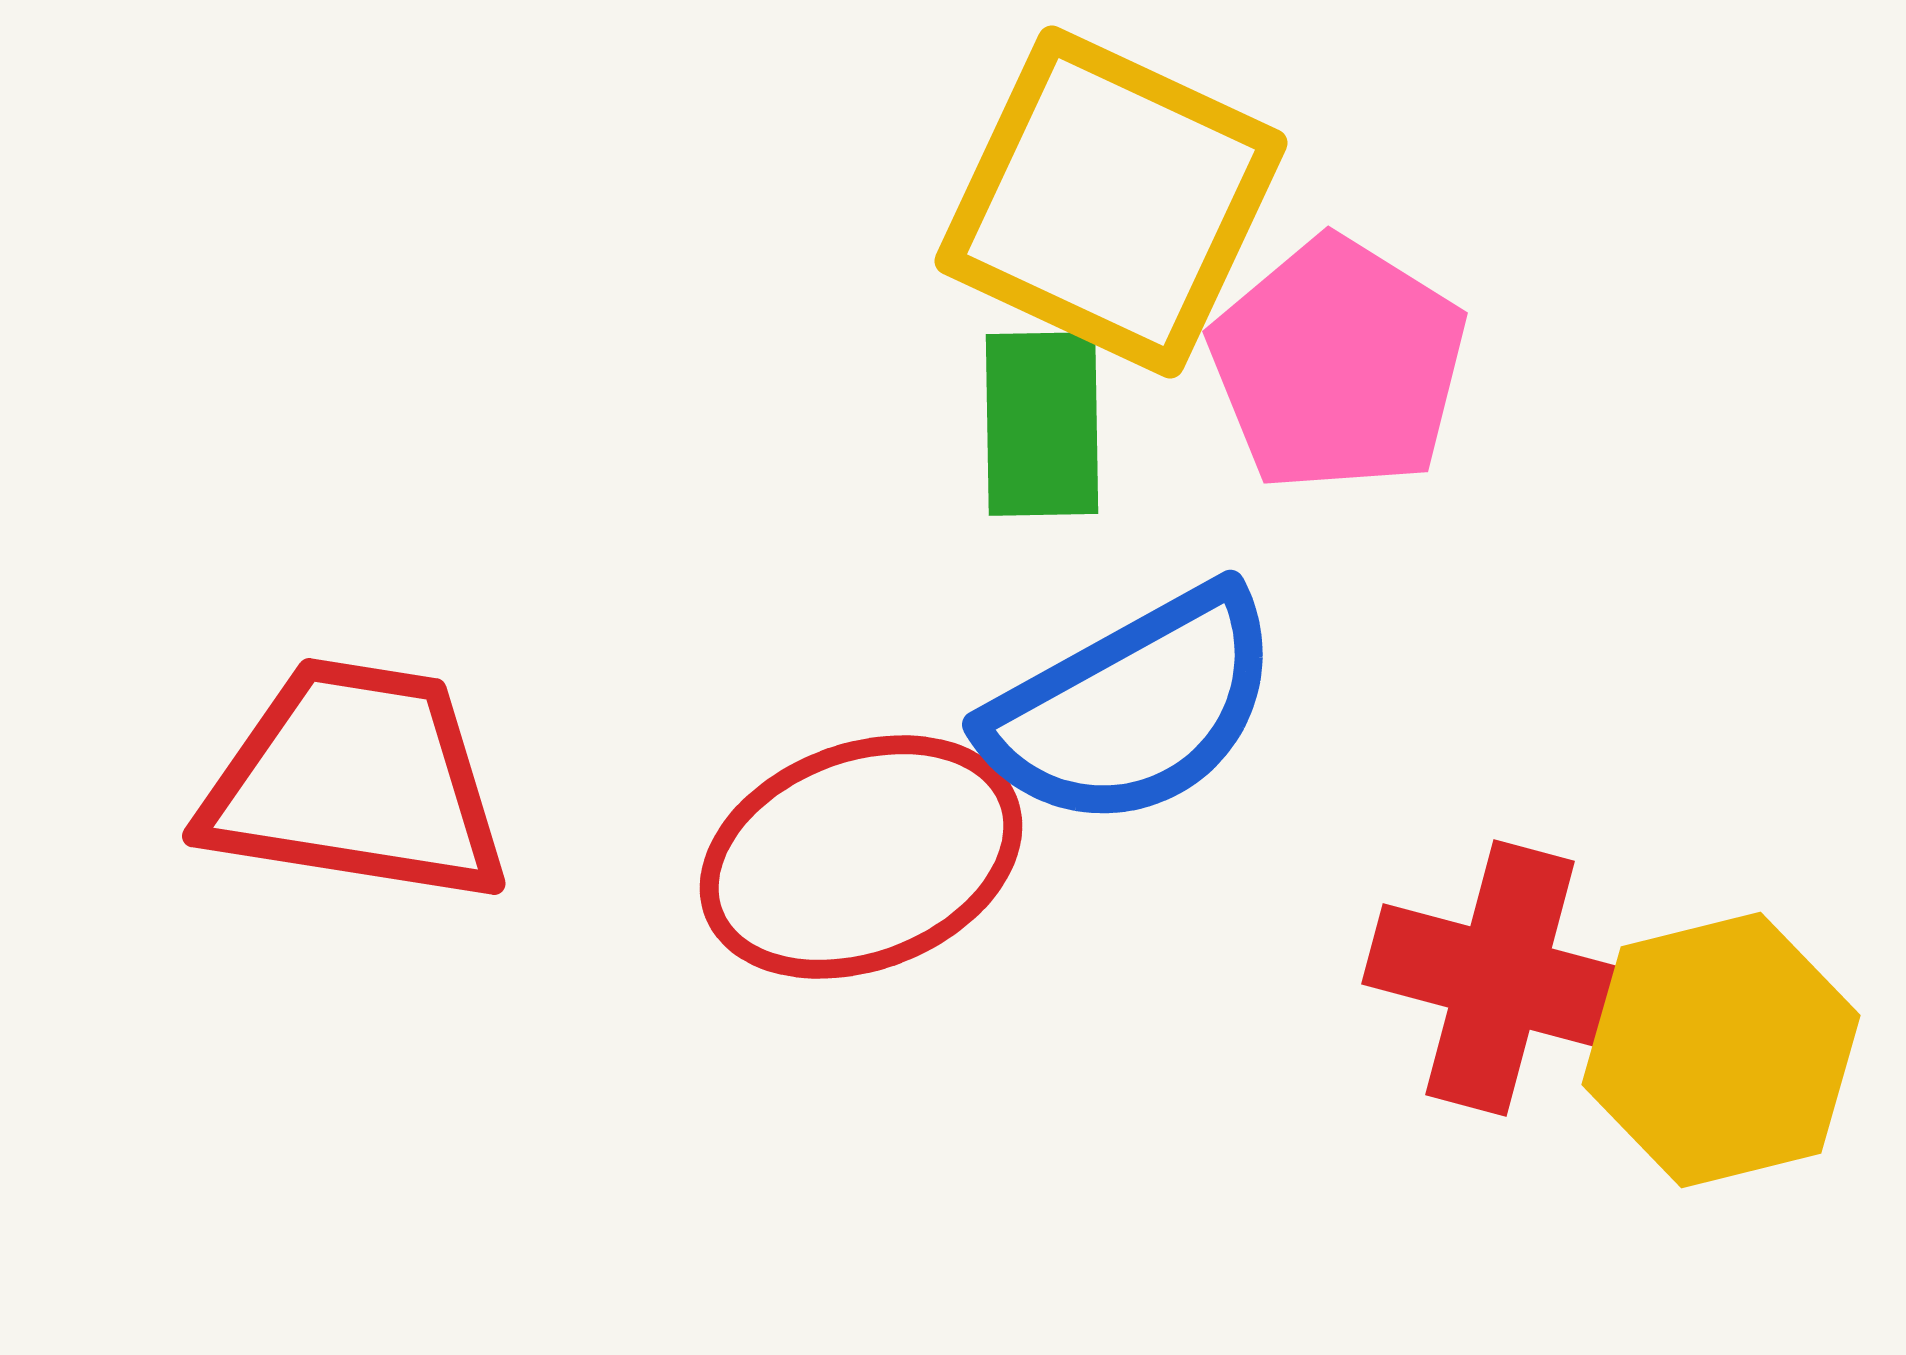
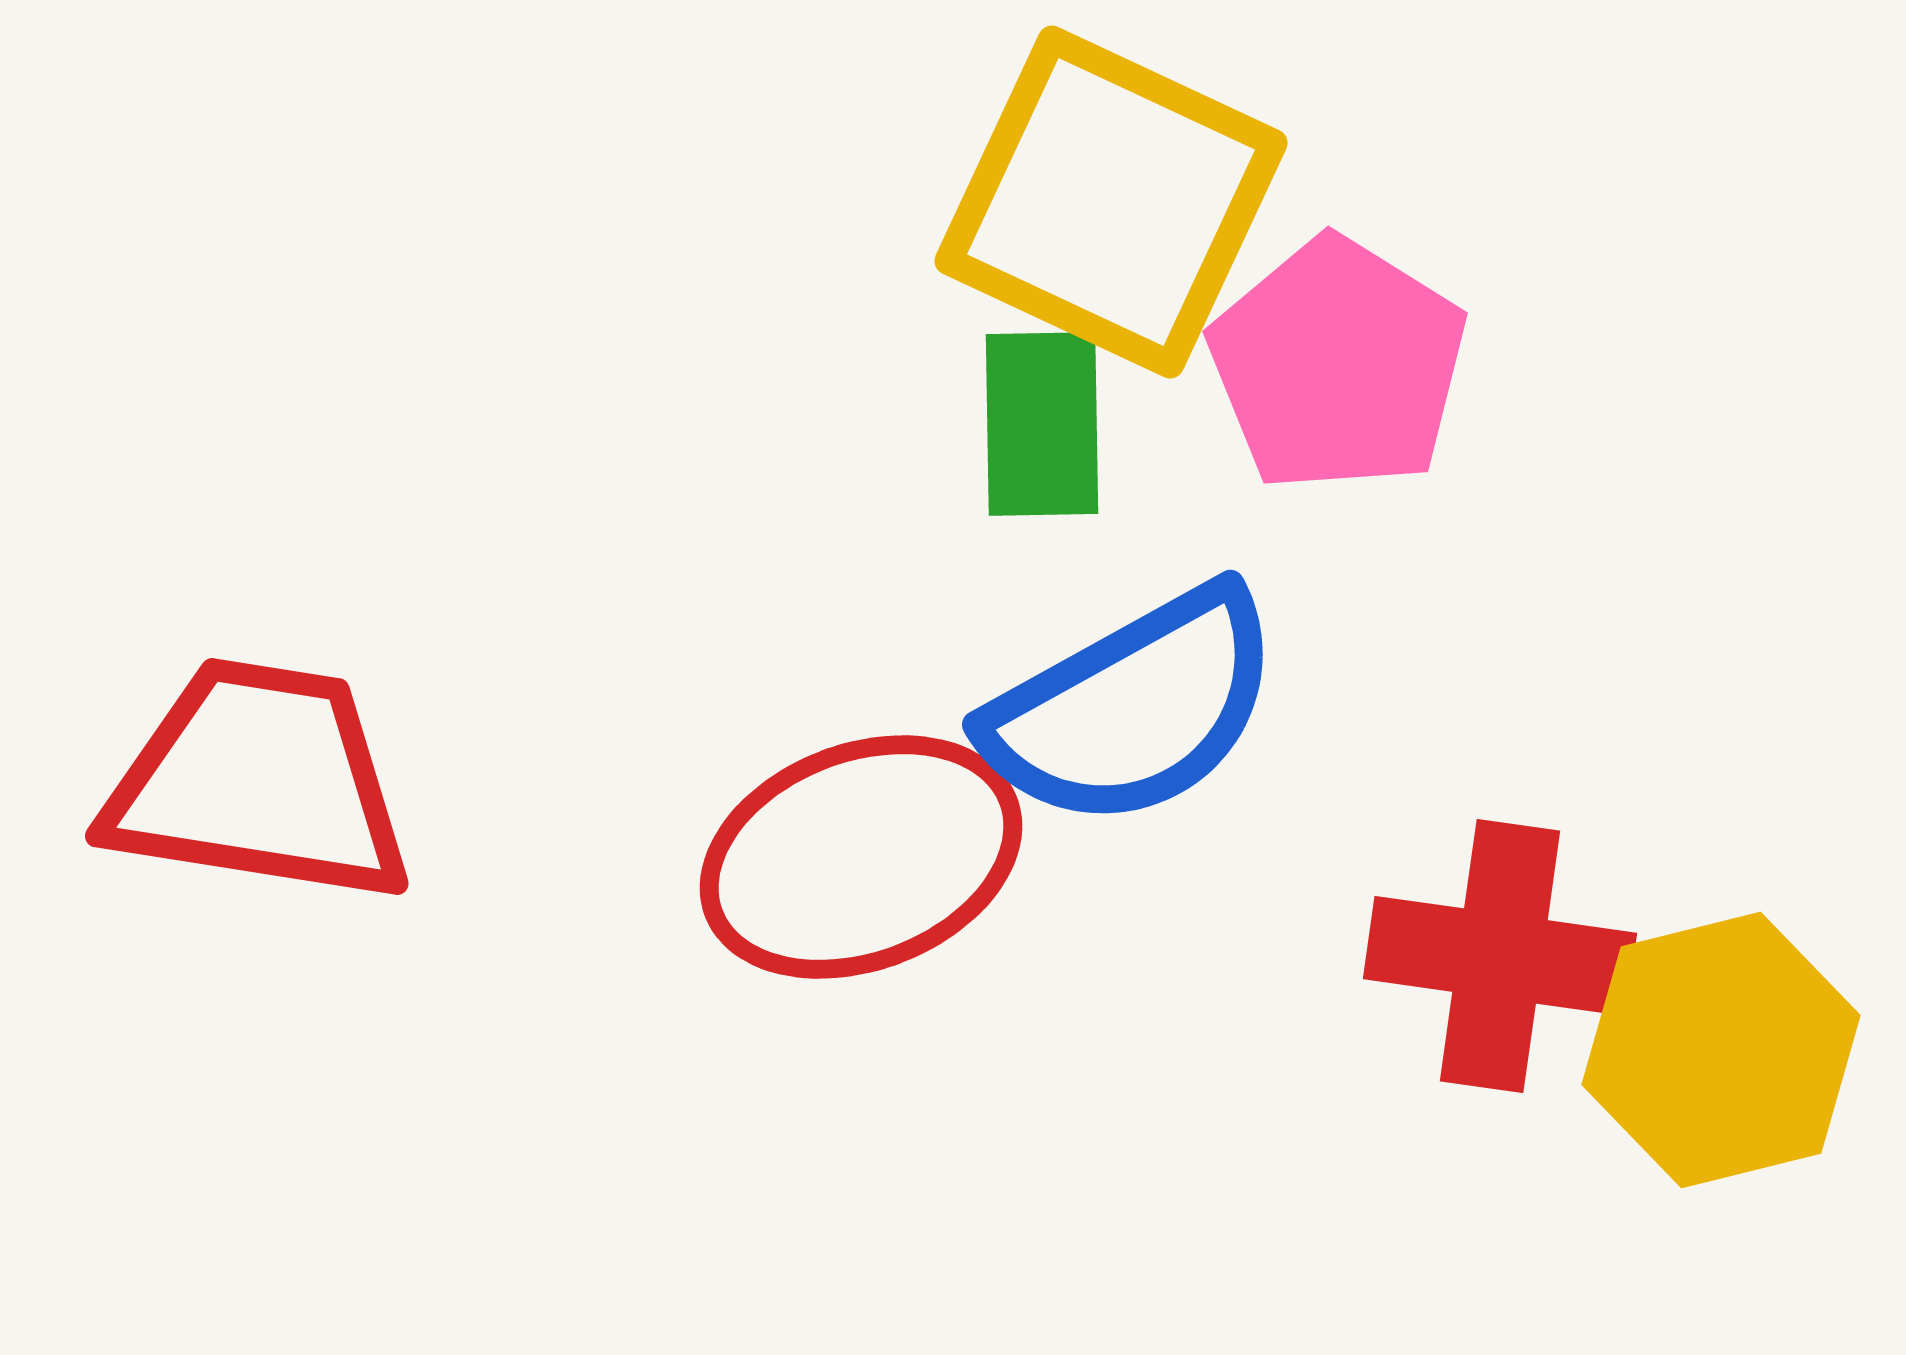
red trapezoid: moved 97 px left
red cross: moved 22 px up; rotated 7 degrees counterclockwise
